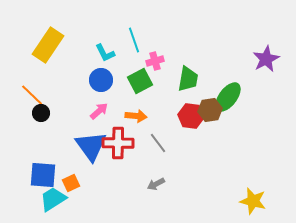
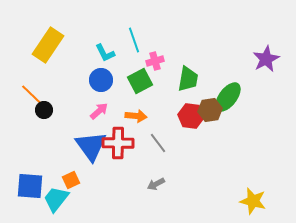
black circle: moved 3 px right, 3 px up
blue square: moved 13 px left, 11 px down
orange square: moved 3 px up
cyan trapezoid: moved 3 px right; rotated 20 degrees counterclockwise
